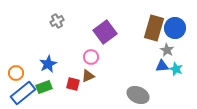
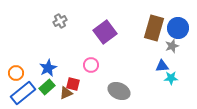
gray cross: moved 3 px right
blue circle: moved 3 px right
gray star: moved 5 px right, 4 px up; rotated 24 degrees clockwise
pink circle: moved 8 px down
blue star: moved 4 px down
cyan star: moved 5 px left, 9 px down; rotated 24 degrees counterclockwise
brown triangle: moved 22 px left, 17 px down
green rectangle: moved 3 px right; rotated 21 degrees counterclockwise
gray ellipse: moved 19 px left, 4 px up
